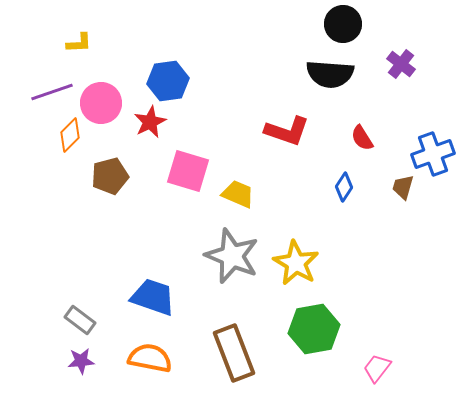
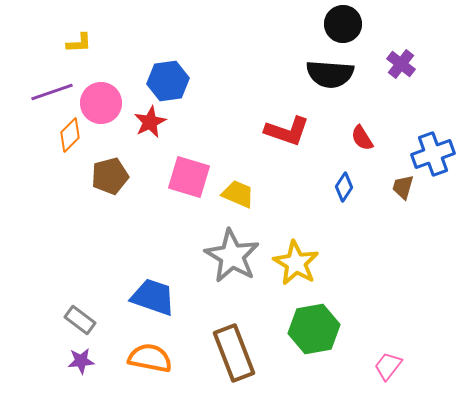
pink square: moved 1 px right, 6 px down
gray star: rotated 8 degrees clockwise
pink trapezoid: moved 11 px right, 2 px up
